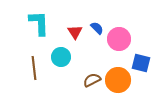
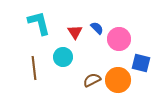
cyan L-shape: rotated 12 degrees counterclockwise
cyan circle: moved 2 px right
